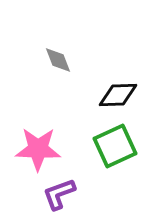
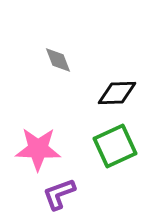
black diamond: moved 1 px left, 2 px up
